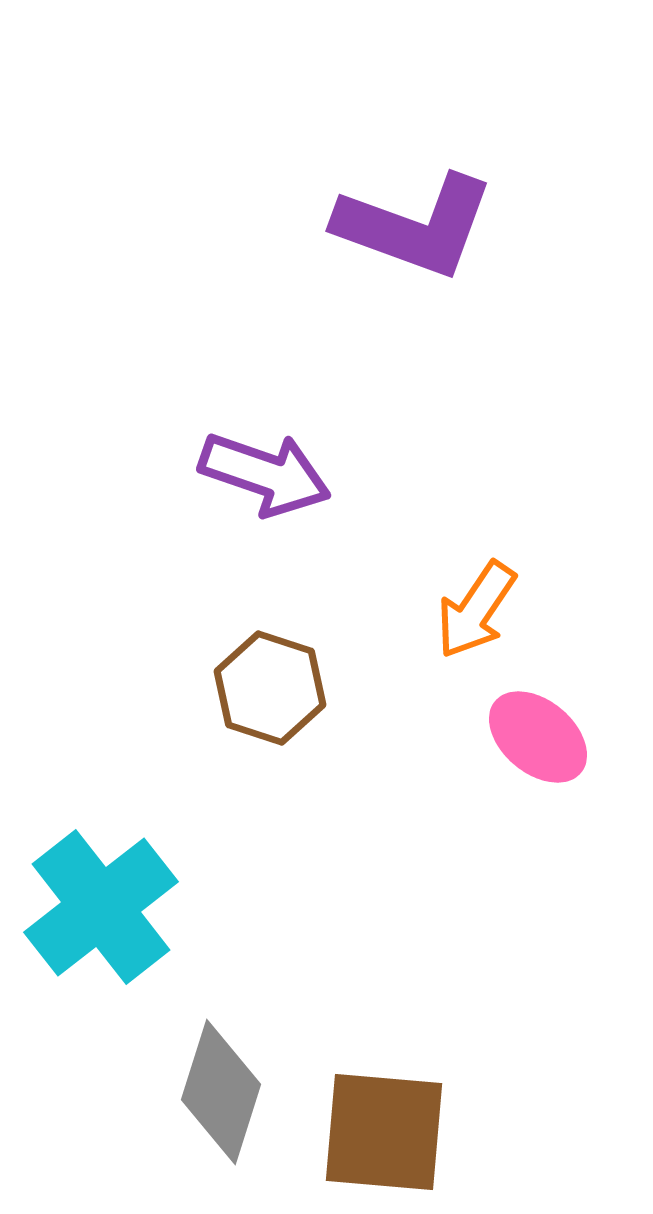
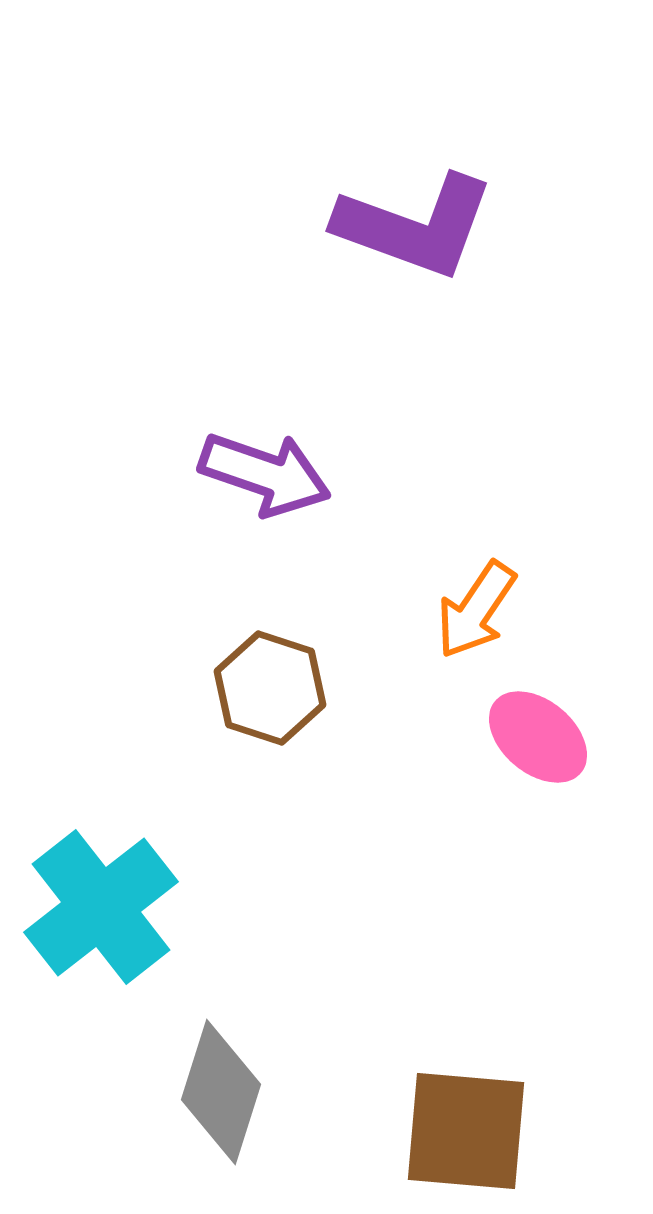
brown square: moved 82 px right, 1 px up
